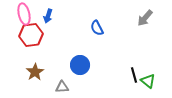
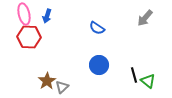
blue arrow: moved 1 px left
blue semicircle: rotated 28 degrees counterclockwise
red hexagon: moved 2 px left, 2 px down; rotated 10 degrees clockwise
blue circle: moved 19 px right
brown star: moved 12 px right, 9 px down
gray triangle: rotated 40 degrees counterclockwise
